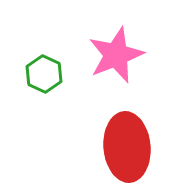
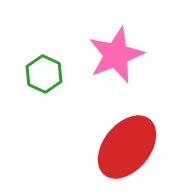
red ellipse: rotated 44 degrees clockwise
